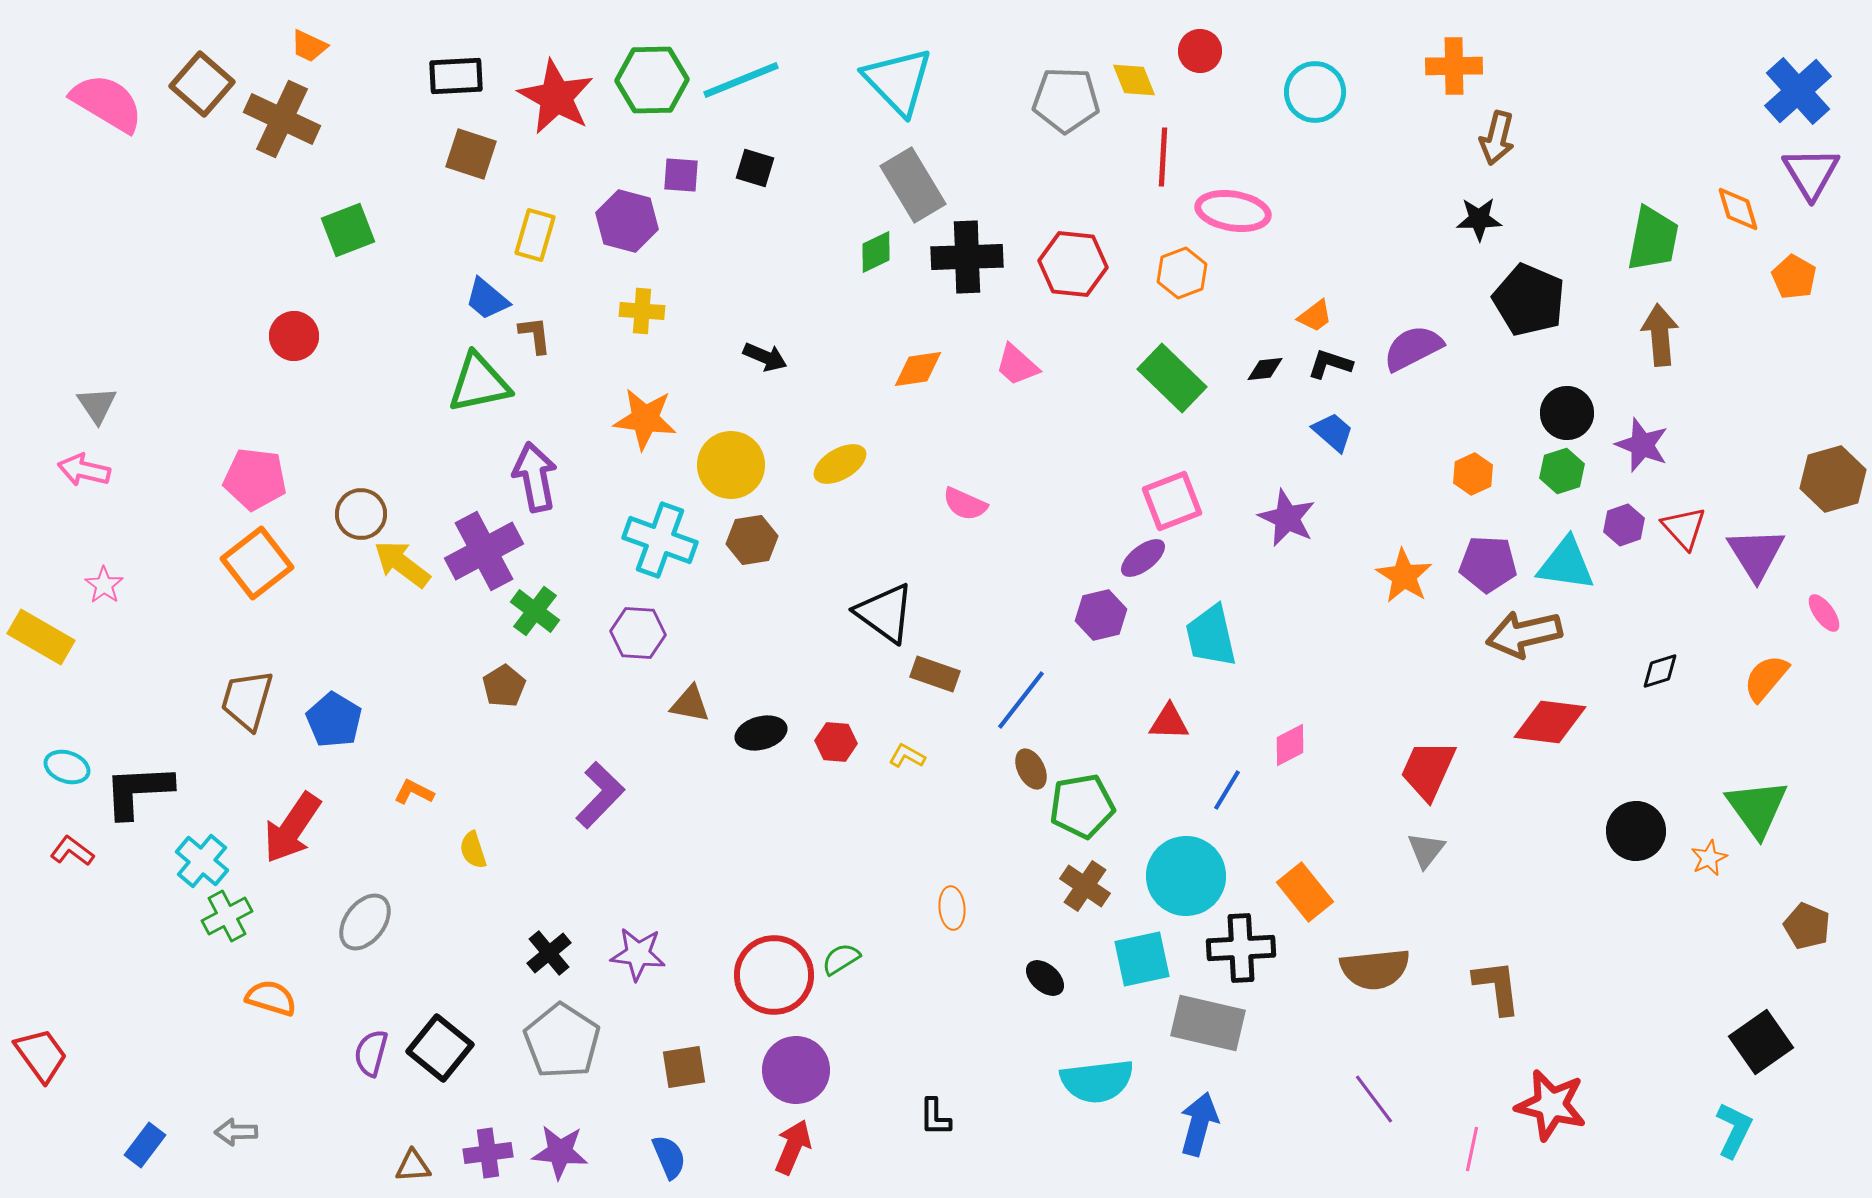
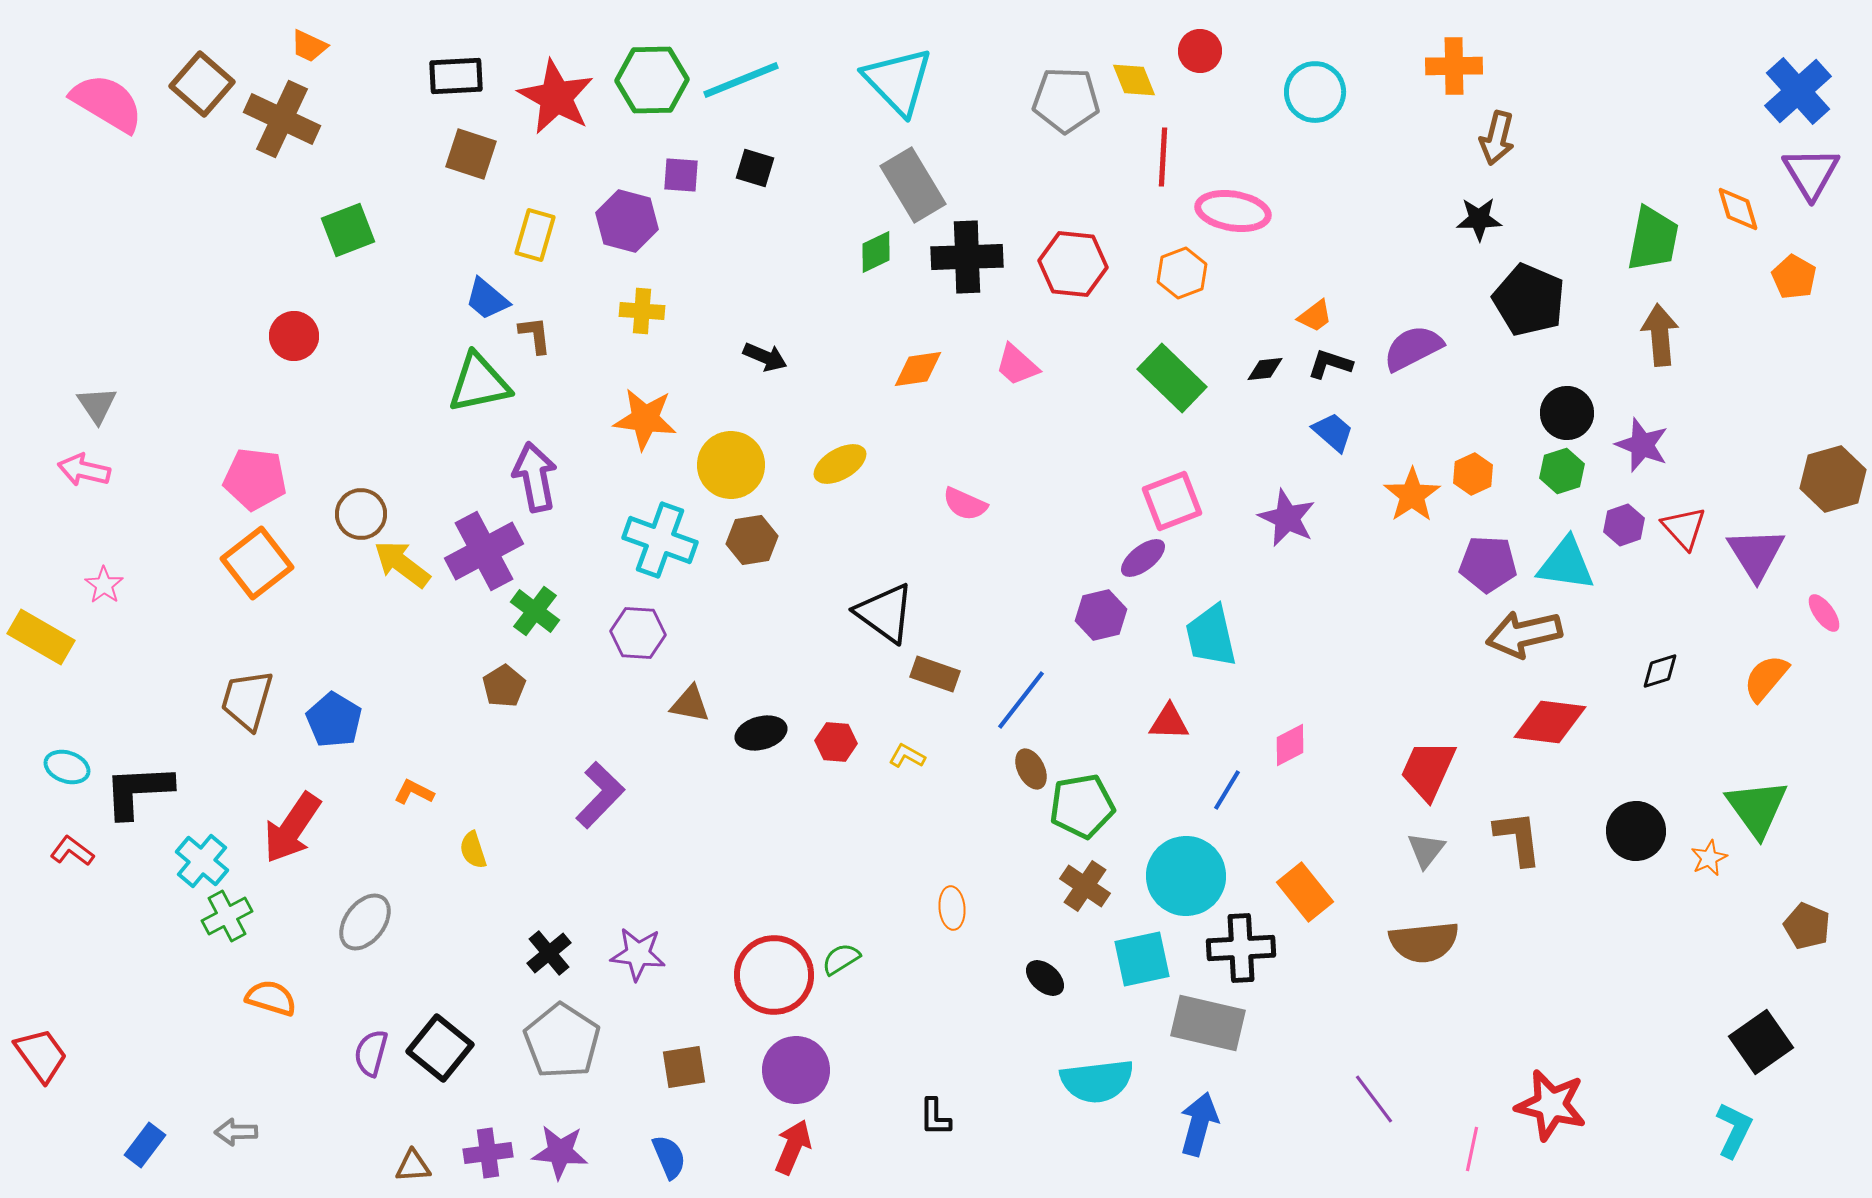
orange star at (1404, 576): moved 8 px right, 81 px up; rotated 6 degrees clockwise
brown semicircle at (1375, 969): moved 49 px right, 27 px up
brown L-shape at (1497, 987): moved 21 px right, 149 px up
